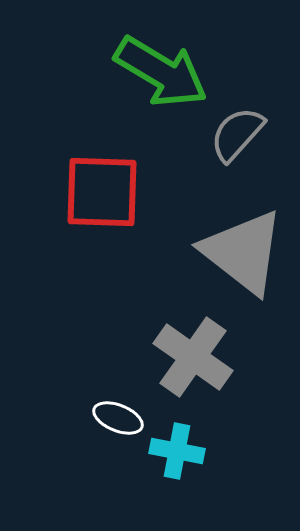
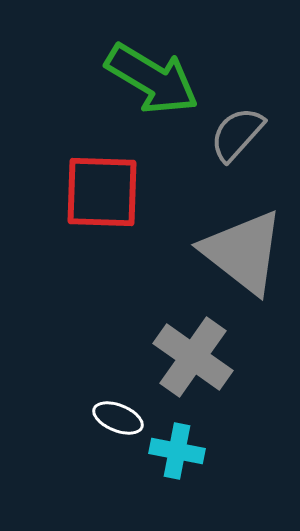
green arrow: moved 9 px left, 7 px down
